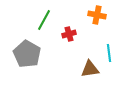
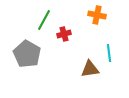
red cross: moved 5 px left
